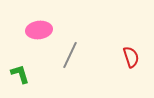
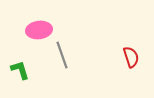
gray line: moved 8 px left; rotated 44 degrees counterclockwise
green L-shape: moved 4 px up
